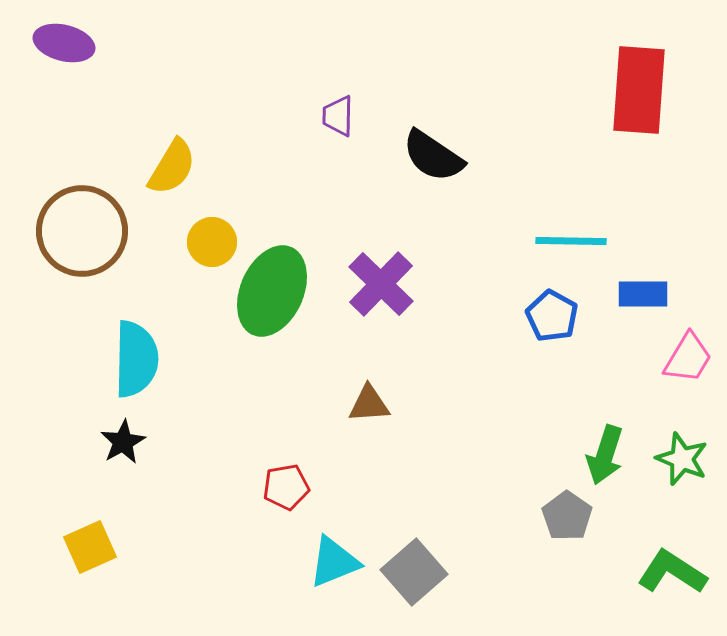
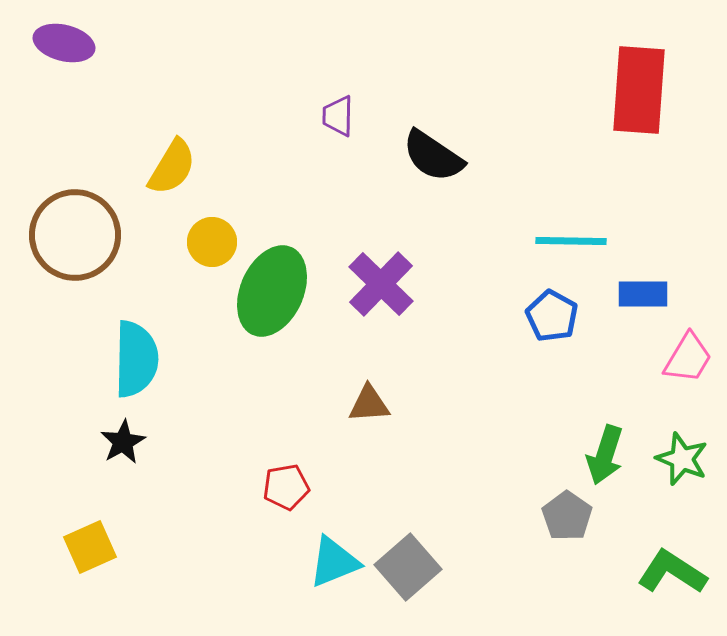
brown circle: moved 7 px left, 4 px down
gray square: moved 6 px left, 5 px up
